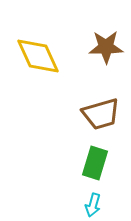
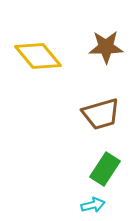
yellow diamond: rotated 15 degrees counterclockwise
green rectangle: moved 10 px right, 6 px down; rotated 16 degrees clockwise
cyan arrow: rotated 120 degrees counterclockwise
